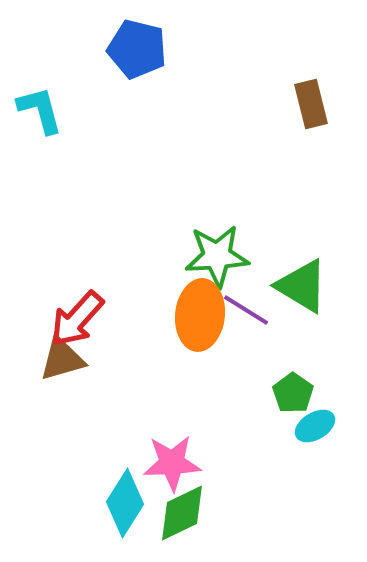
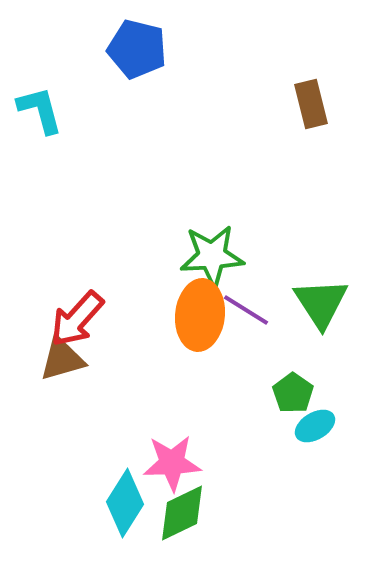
green star: moved 5 px left
green triangle: moved 19 px right, 17 px down; rotated 26 degrees clockwise
